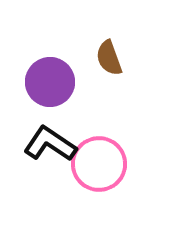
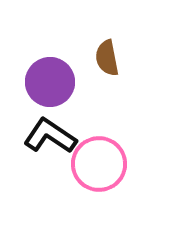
brown semicircle: moved 2 px left; rotated 9 degrees clockwise
black L-shape: moved 8 px up
